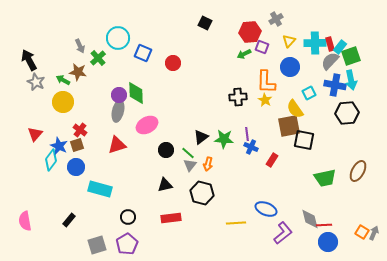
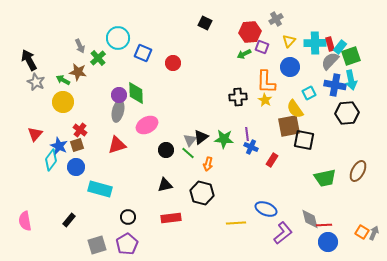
gray triangle at (190, 165): moved 25 px up
